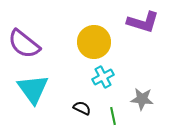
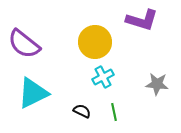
purple L-shape: moved 1 px left, 2 px up
yellow circle: moved 1 px right
cyan triangle: moved 4 px down; rotated 40 degrees clockwise
gray star: moved 15 px right, 15 px up
black semicircle: moved 3 px down
green line: moved 1 px right, 4 px up
